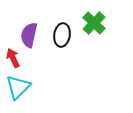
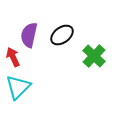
green cross: moved 33 px down
black ellipse: rotated 45 degrees clockwise
red arrow: moved 1 px up
